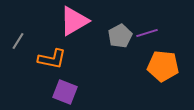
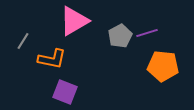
gray line: moved 5 px right
